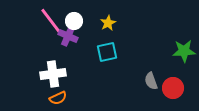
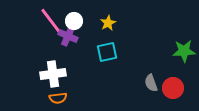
gray semicircle: moved 2 px down
orange semicircle: rotated 18 degrees clockwise
